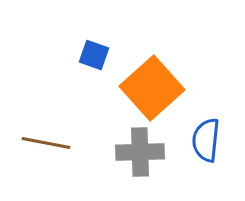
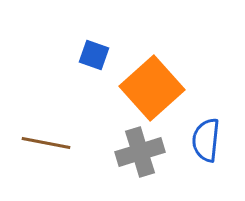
gray cross: rotated 15 degrees counterclockwise
